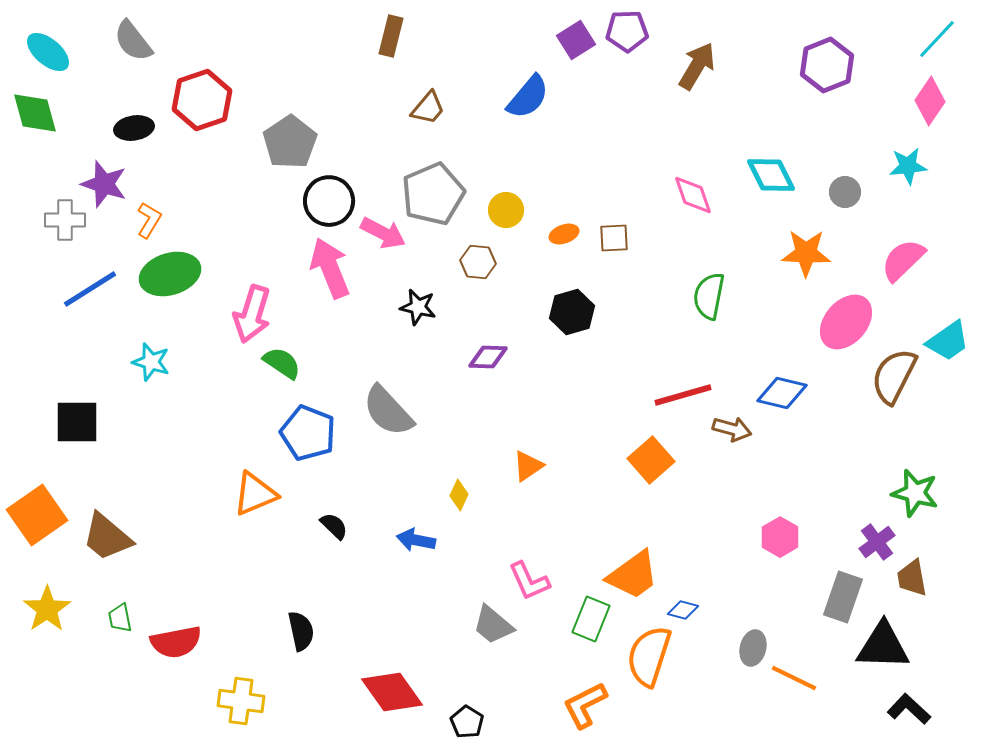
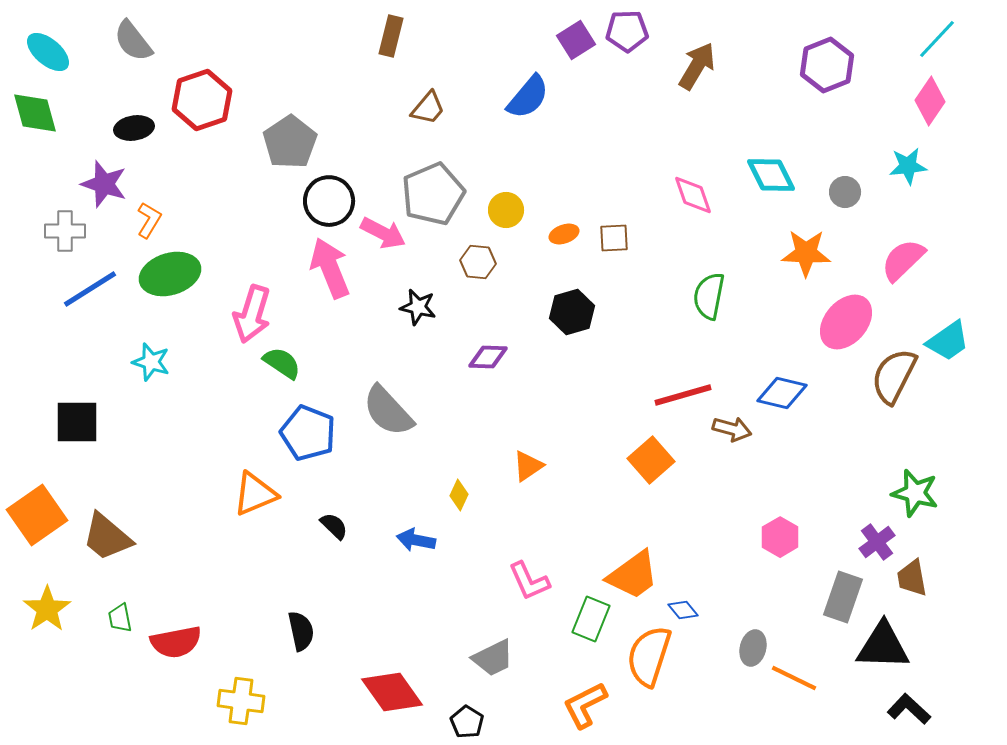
gray cross at (65, 220): moved 11 px down
blue diamond at (683, 610): rotated 36 degrees clockwise
gray trapezoid at (493, 625): moved 33 px down; rotated 66 degrees counterclockwise
